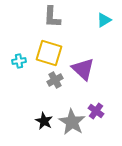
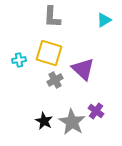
cyan cross: moved 1 px up
